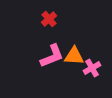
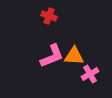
red cross: moved 3 px up; rotated 28 degrees counterclockwise
pink cross: moved 2 px left, 6 px down
